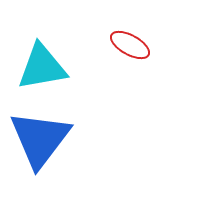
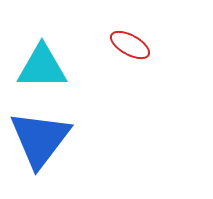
cyan triangle: rotated 10 degrees clockwise
